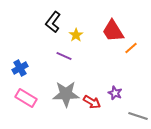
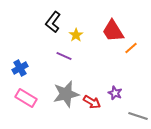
gray star: rotated 12 degrees counterclockwise
